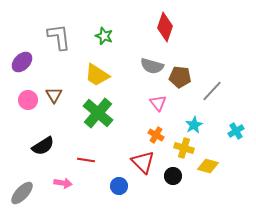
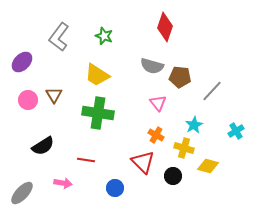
gray L-shape: rotated 136 degrees counterclockwise
green cross: rotated 32 degrees counterclockwise
blue circle: moved 4 px left, 2 px down
